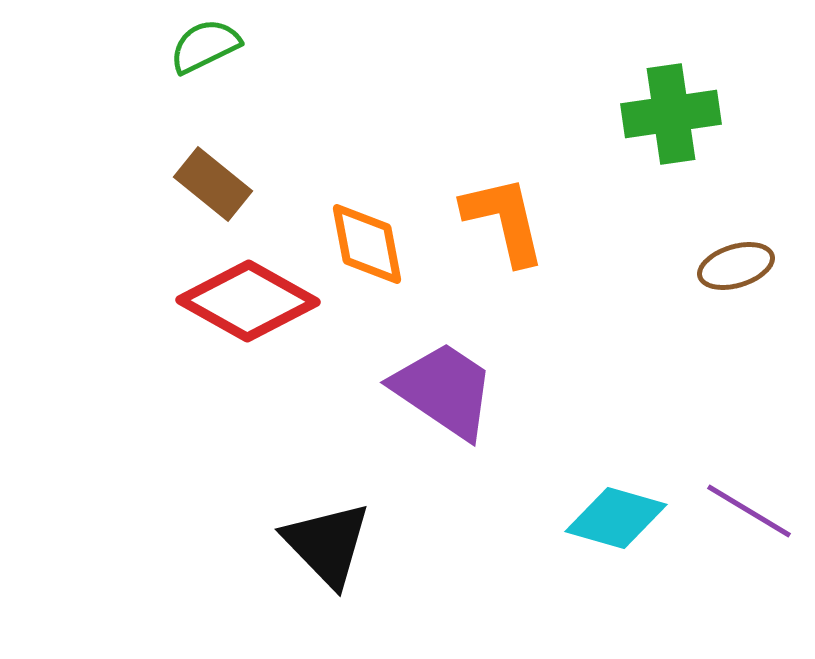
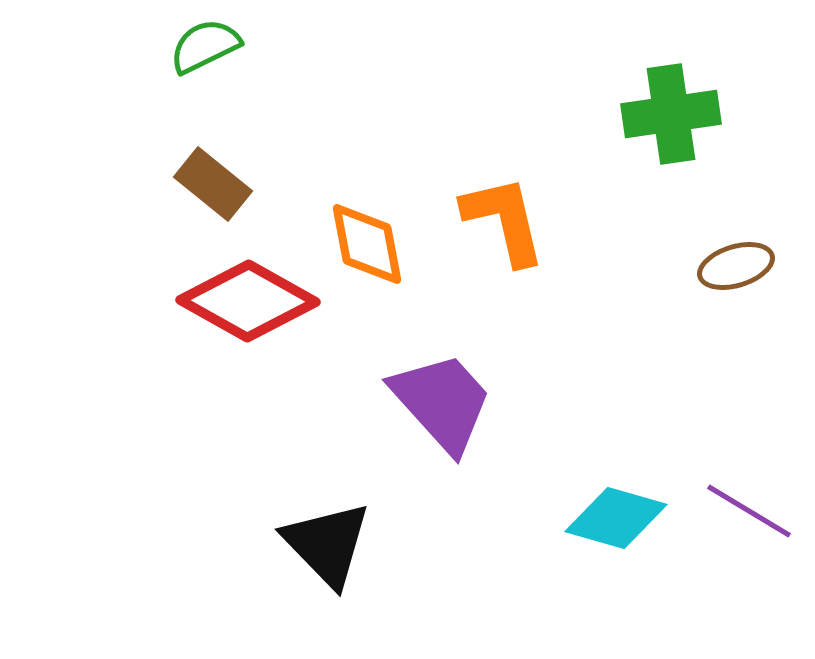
purple trapezoid: moved 2 px left, 12 px down; rotated 14 degrees clockwise
